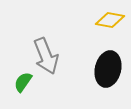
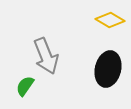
yellow diamond: rotated 20 degrees clockwise
green semicircle: moved 2 px right, 4 px down
